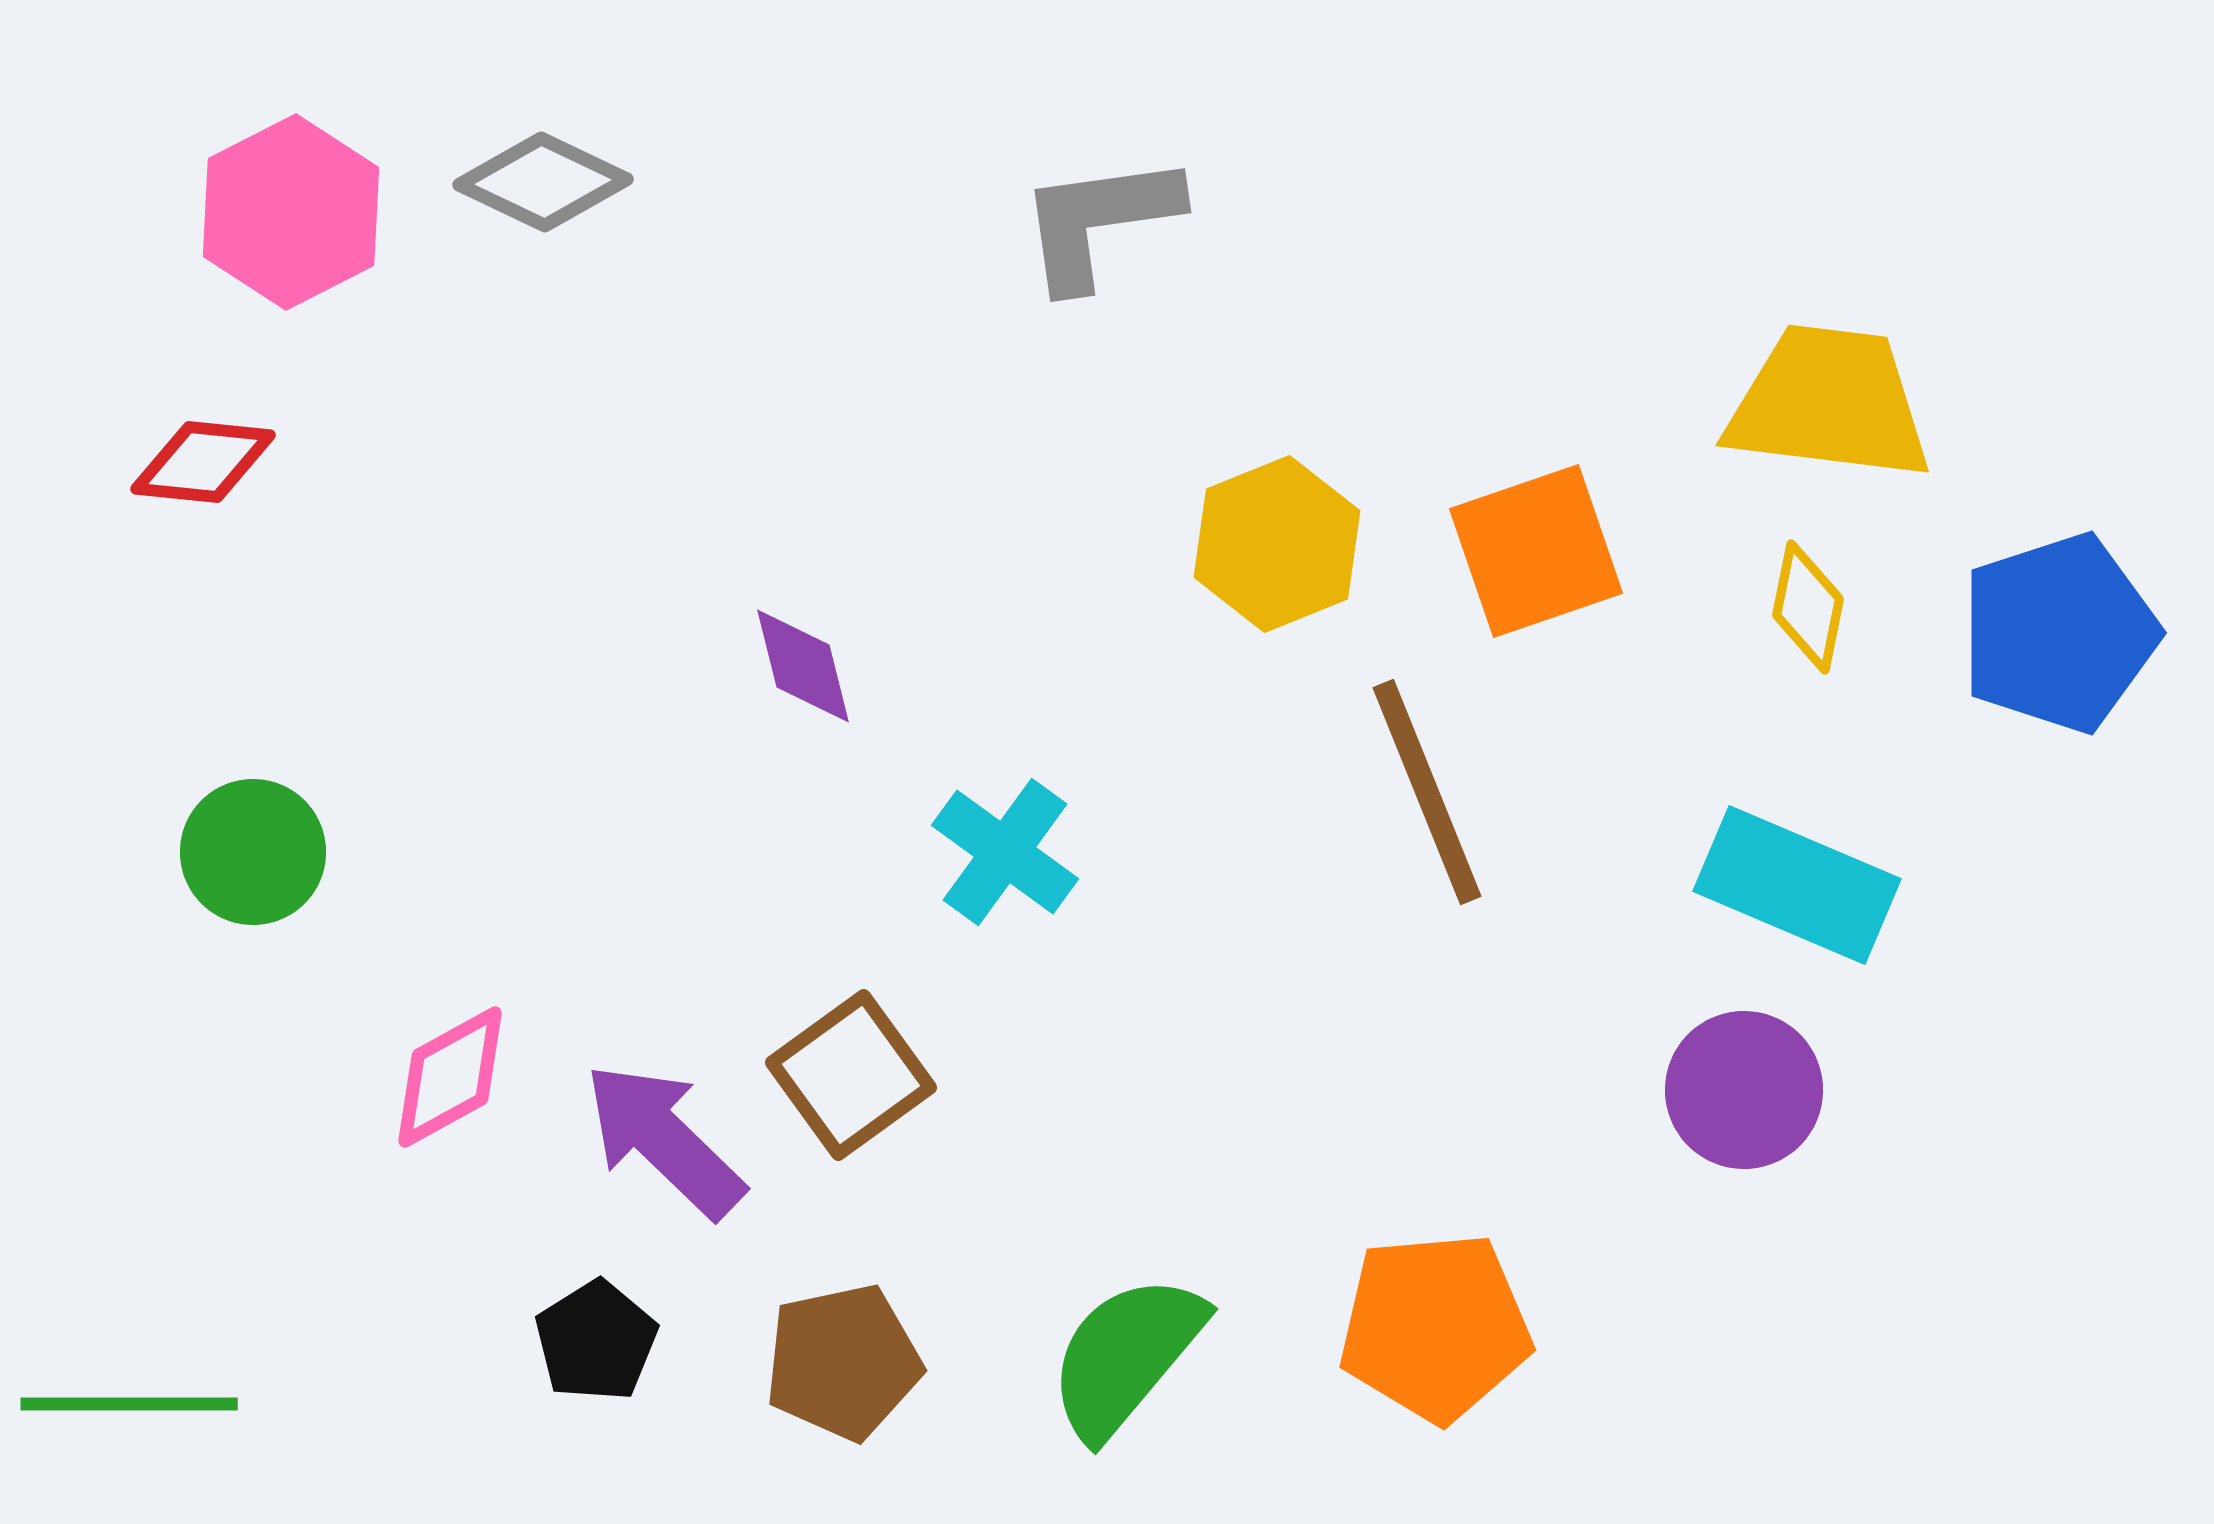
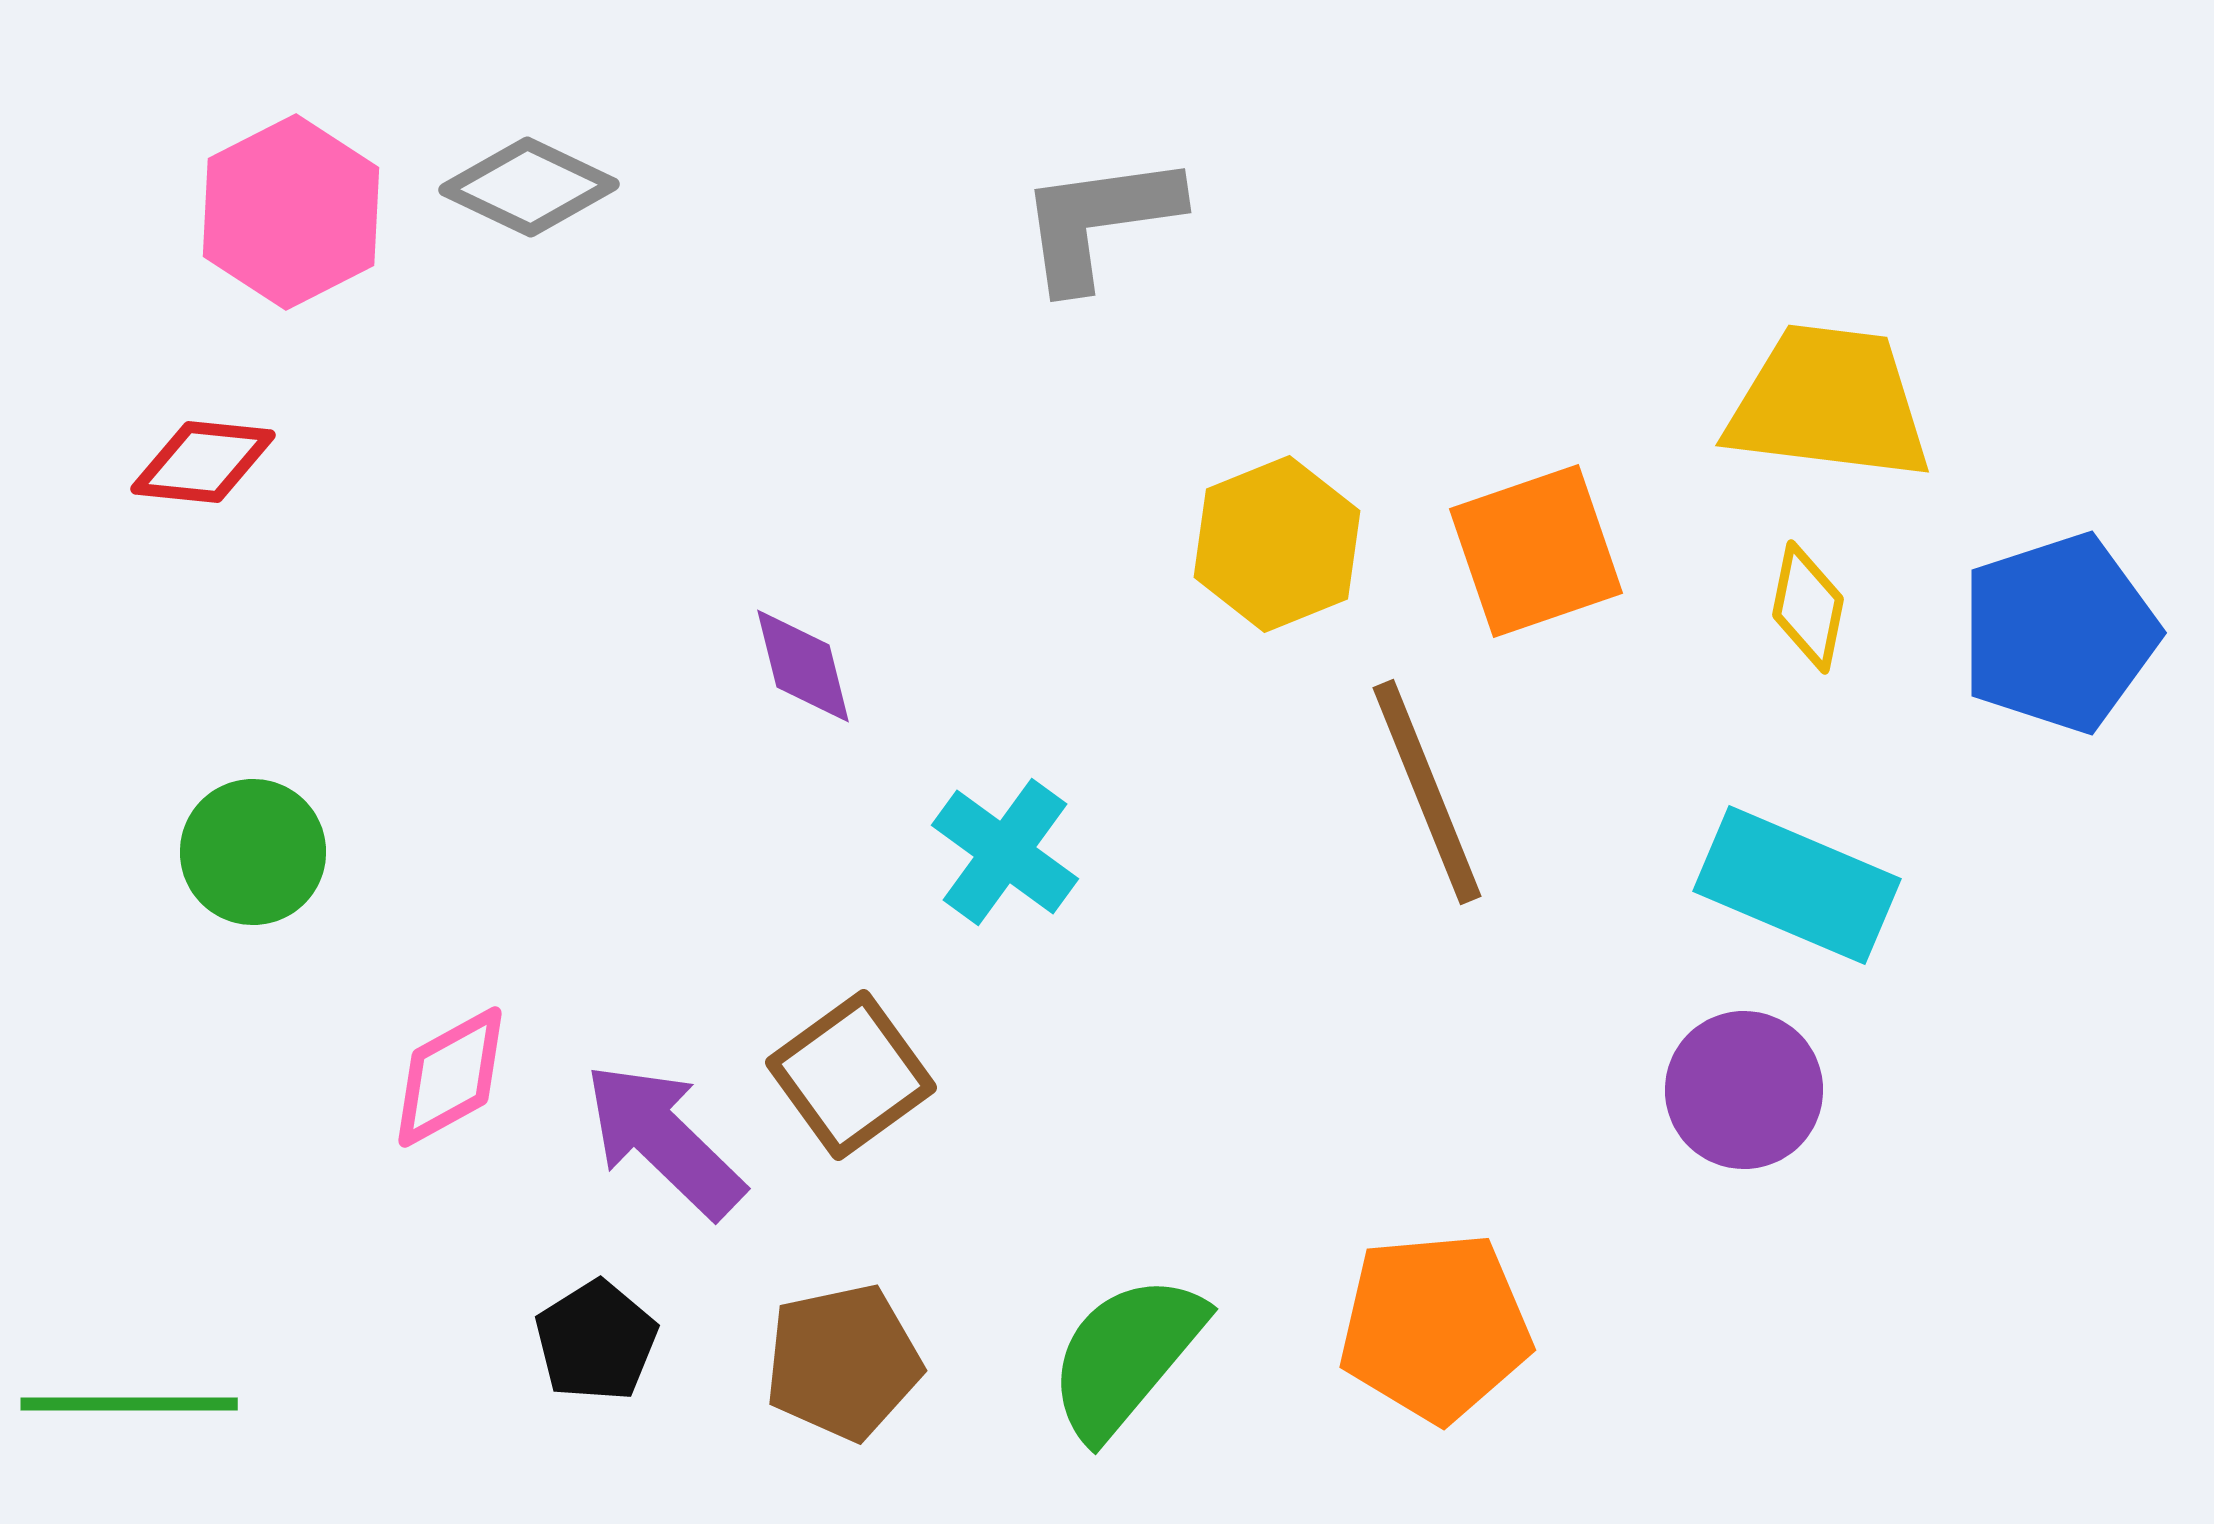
gray diamond: moved 14 px left, 5 px down
